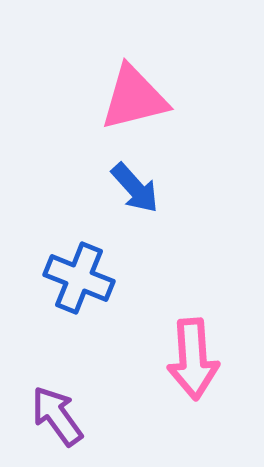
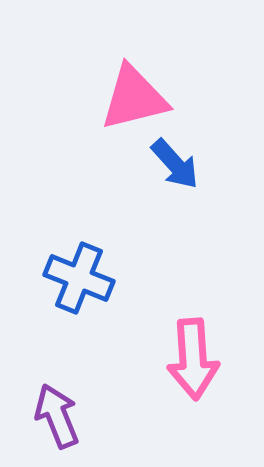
blue arrow: moved 40 px right, 24 px up
purple arrow: rotated 14 degrees clockwise
